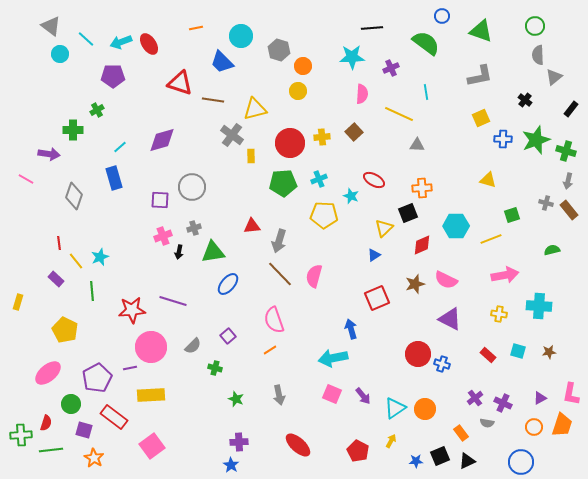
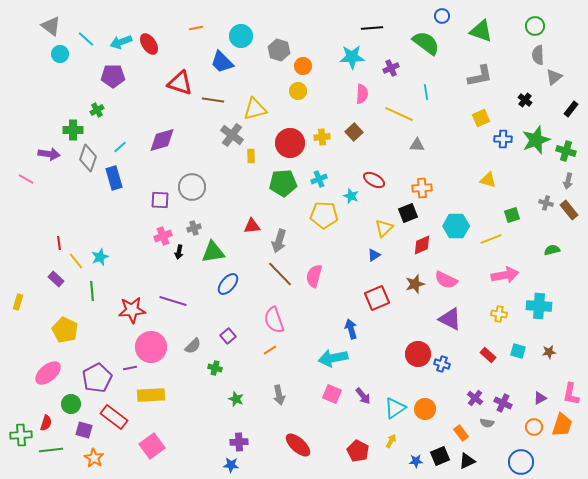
gray diamond at (74, 196): moved 14 px right, 38 px up
purple cross at (475, 398): rotated 14 degrees counterclockwise
blue star at (231, 465): rotated 28 degrees counterclockwise
